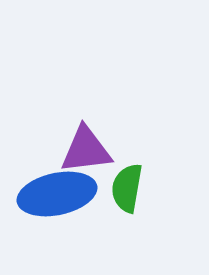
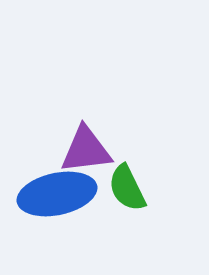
green semicircle: rotated 36 degrees counterclockwise
